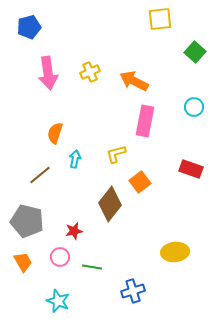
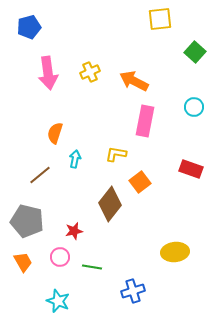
yellow L-shape: rotated 25 degrees clockwise
